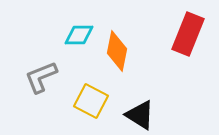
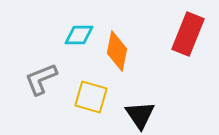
gray L-shape: moved 2 px down
yellow square: moved 4 px up; rotated 12 degrees counterclockwise
black triangle: rotated 24 degrees clockwise
